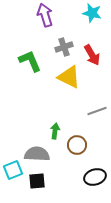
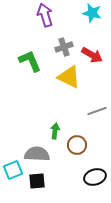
red arrow: rotated 30 degrees counterclockwise
